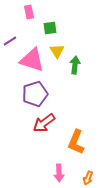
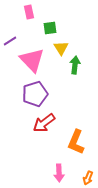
yellow triangle: moved 4 px right, 3 px up
pink triangle: rotated 28 degrees clockwise
